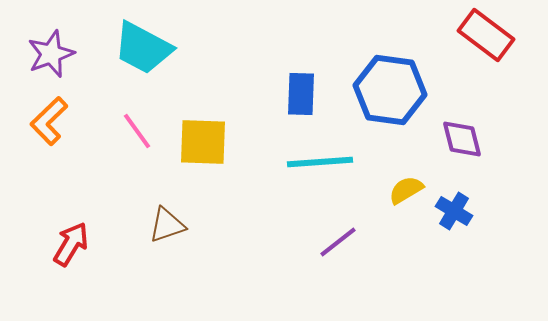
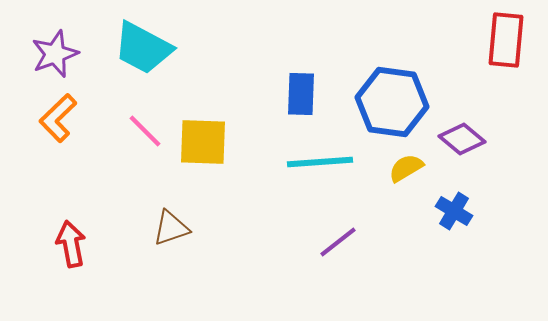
red rectangle: moved 20 px right, 5 px down; rotated 58 degrees clockwise
purple star: moved 4 px right
blue hexagon: moved 2 px right, 12 px down
orange L-shape: moved 9 px right, 3 px up
pink line: moved 8 px right; rotated 9 degrees counterclockwise
purple diamond: rotated 36 degrees counterclockwise
yellow semicircle: moved 22 px up
brown triangle: moved 4 px right, 3 px down
red arrow: rotated 42 degrees counterclockwise
